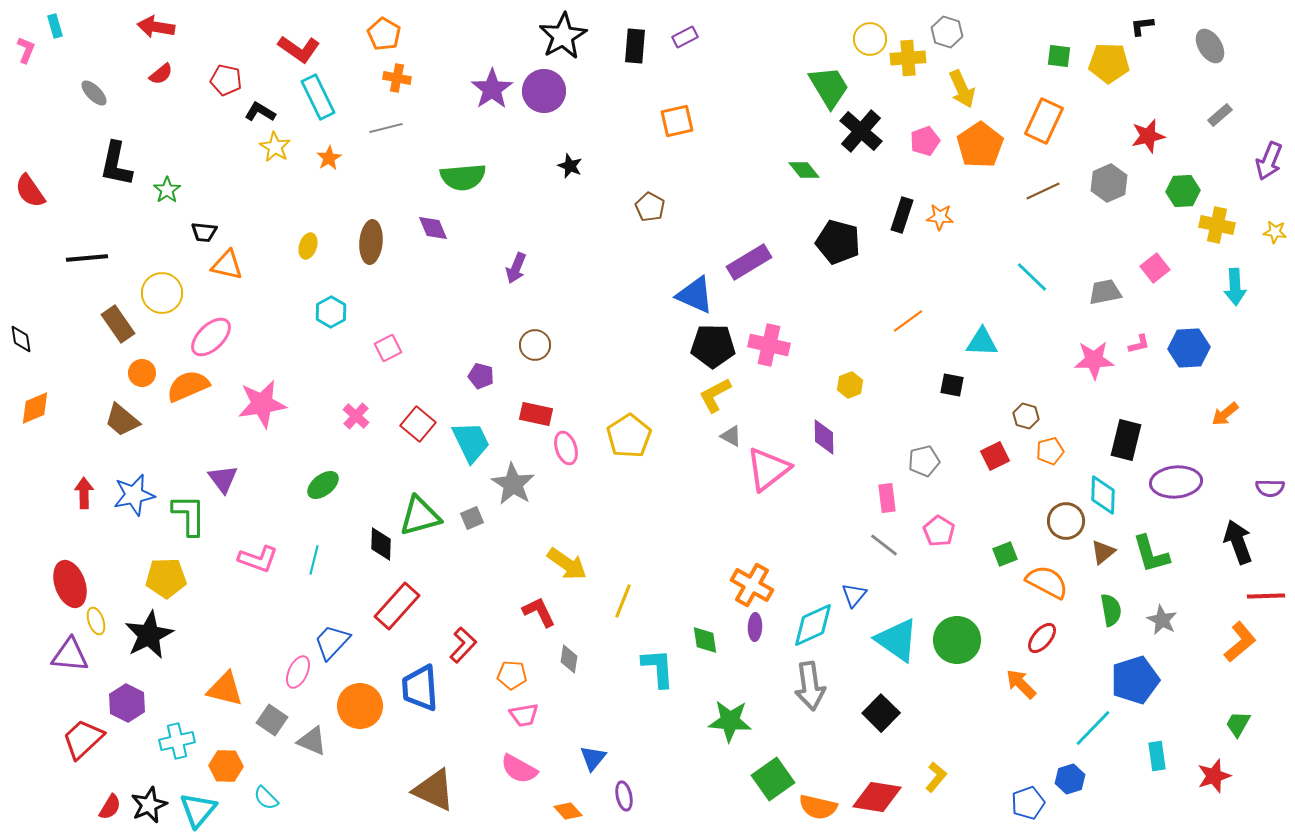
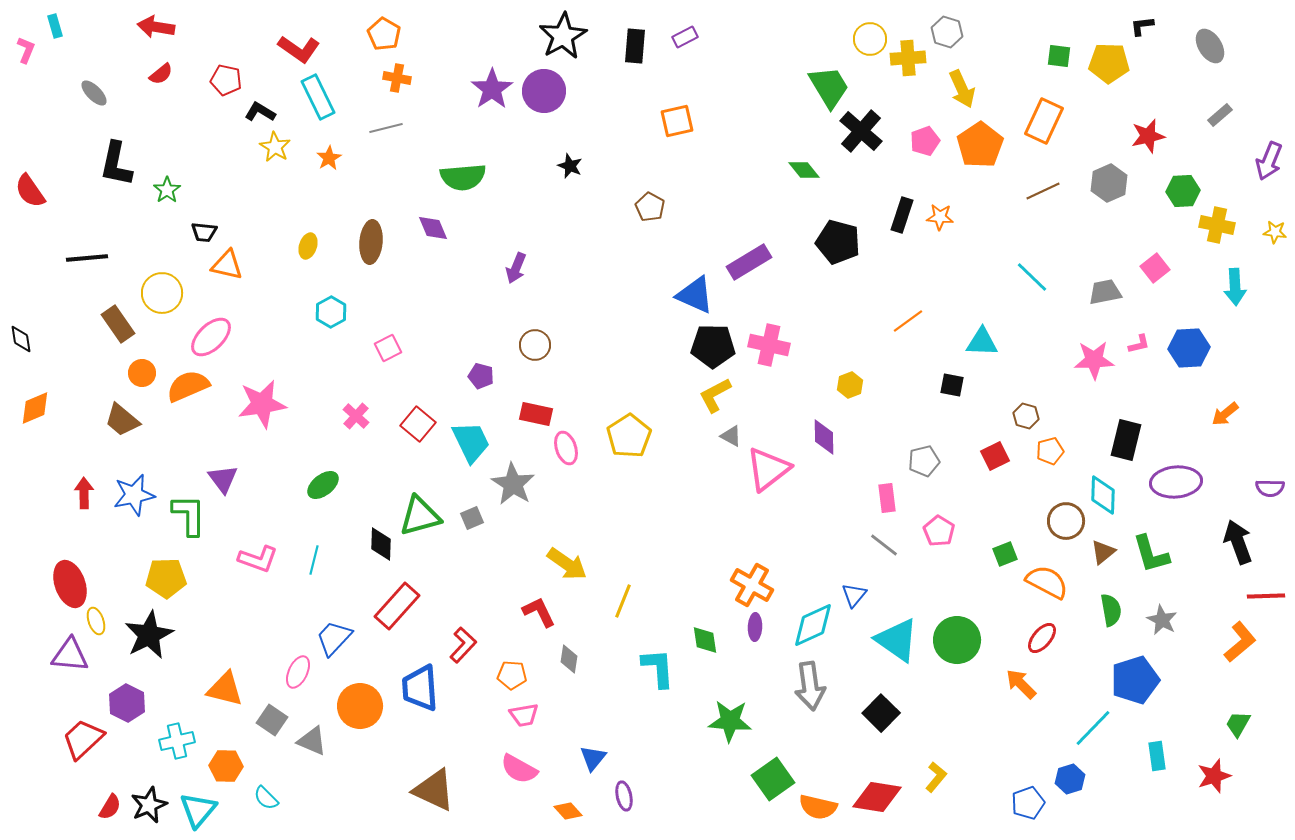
blue trapezoid at (332, 642): moved 2 px right, 4 px up
